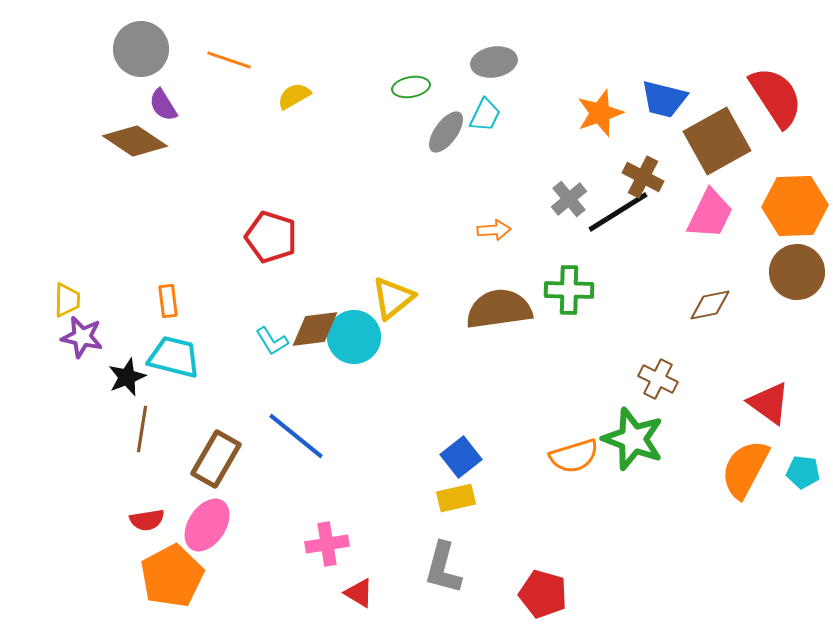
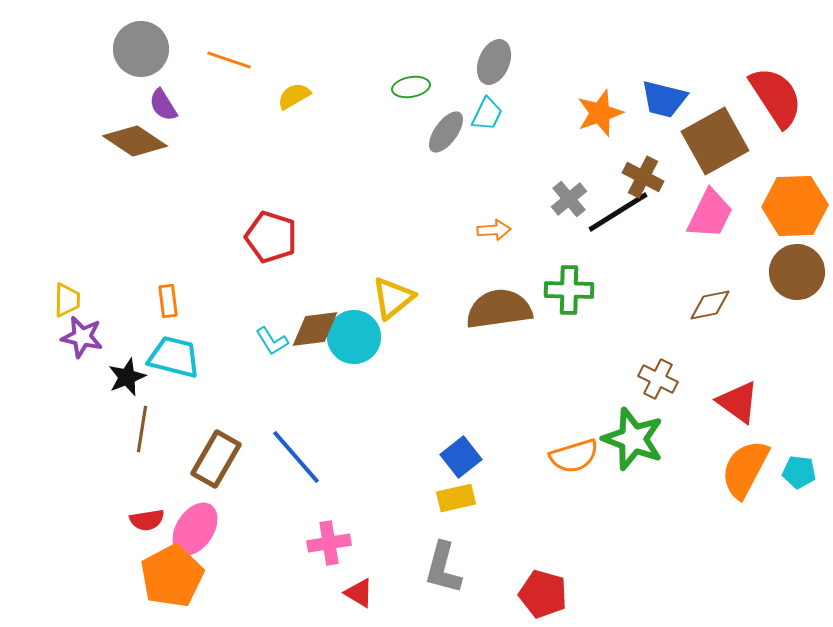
gray ellipse at (494, 62): rotated 57 degrees counterclockwise
cyan trapezoid at (485, 115): moved 2 px right, 1 px up
brown square at (717, 141): moved 2 px left
red triangle at (769, 403): moved 31 px left, 1 px up
blue line at (296, 436): moved 21 px down; rotated 10 degrees clockwise
cyan pentagon at (803, 472): moved 4 px left
pink ellipse at (207, 525): moved 12 px left, 4 px down
pink cross at (327, 544): moved 2 px right, 1 px up
